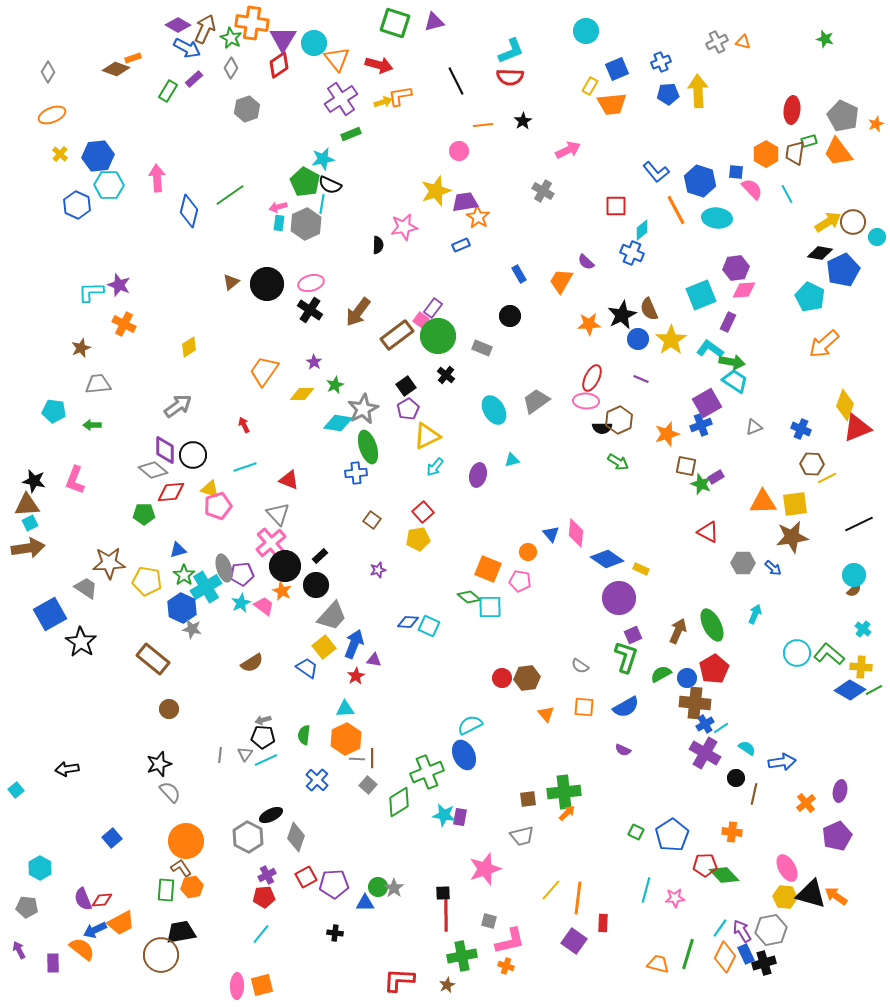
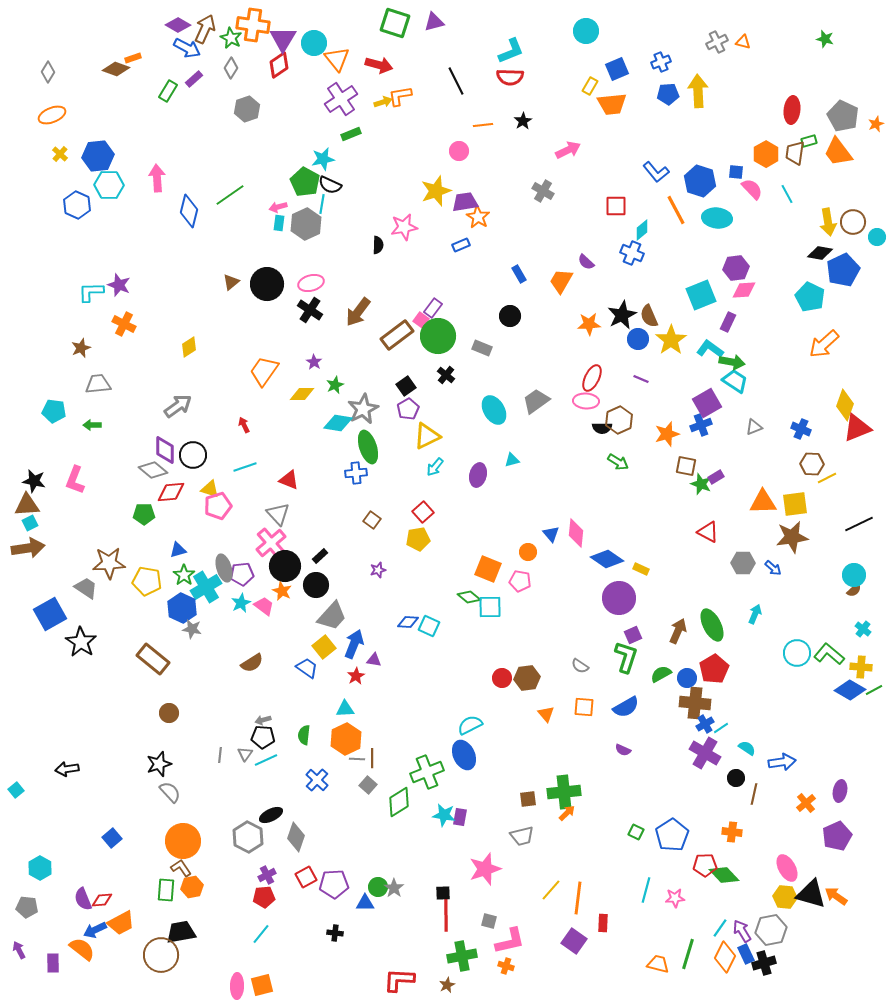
orange cross at (252, 23): moved 1 px right, 2 px down
yellow arrow at (828, 222): rotated 112 degrees clockwise
brown semicircle at (649, 309): moved 7 px down
brown circle at (169, 709): moved 4 px down
orange circle at (186, 841): moved 3 px left
